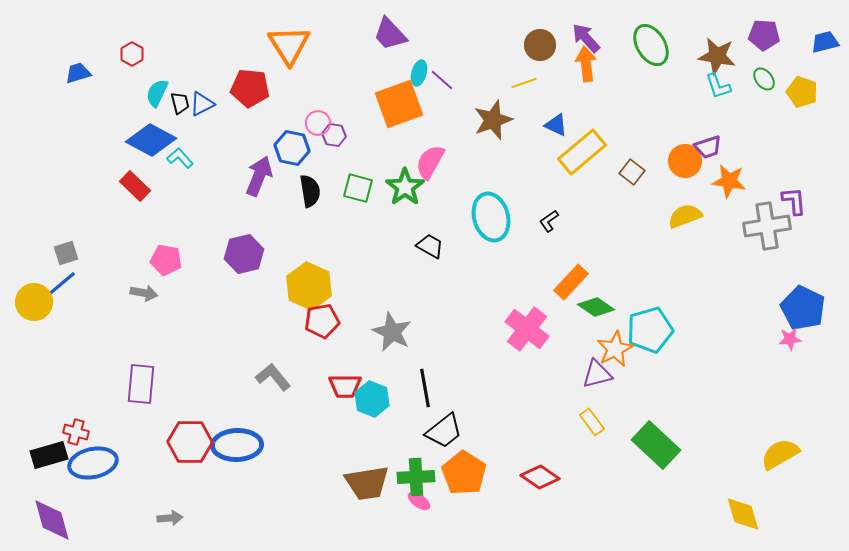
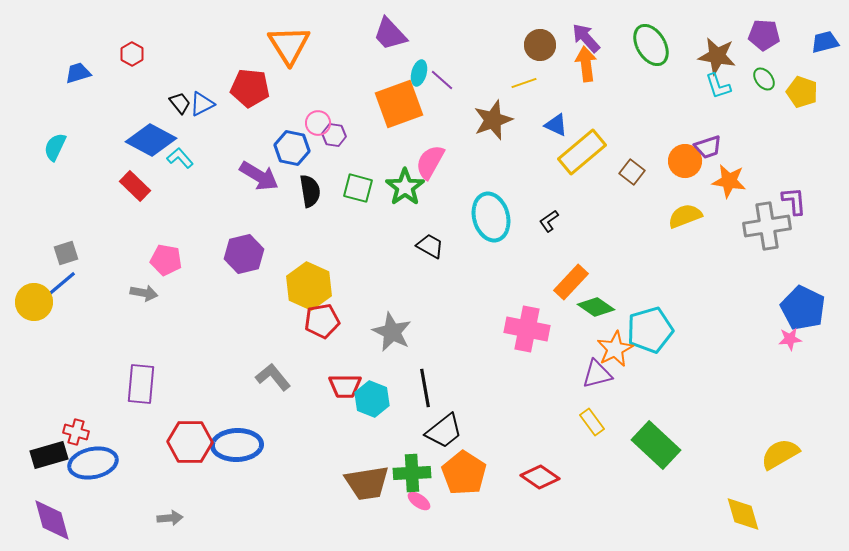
cyan semicircle at (157, 93): moved 102 px left, 54 px down
black trapezoid at (180, 103): rotated 25 degrees counterclockwise
purple arrow at (259, 176): rotated 99 degrees clockwise
pink cross at (527, 329): rotated 27 degrees counterclockwise
green cross at (416, 477): moved 4 px left, 4 px up
